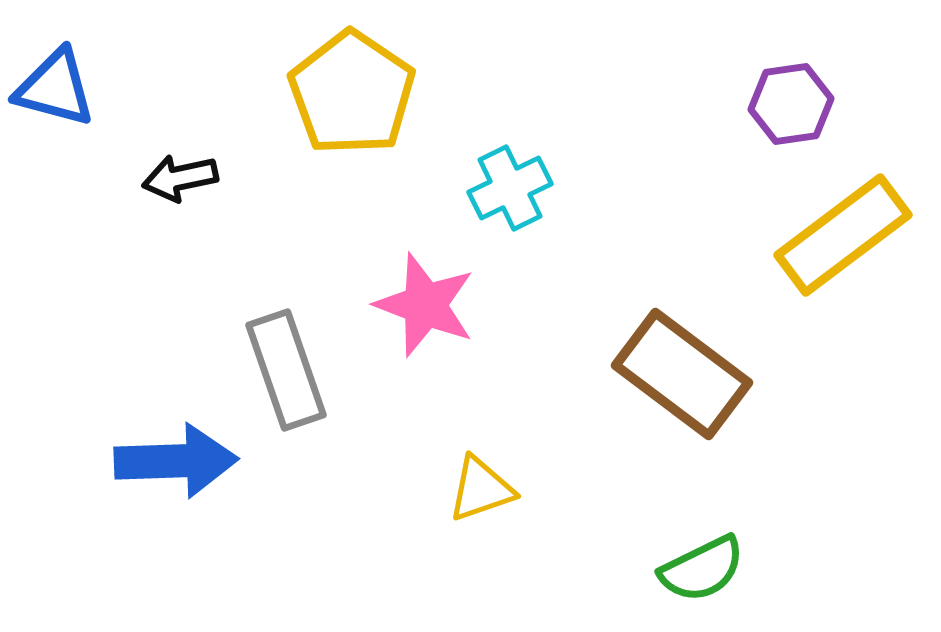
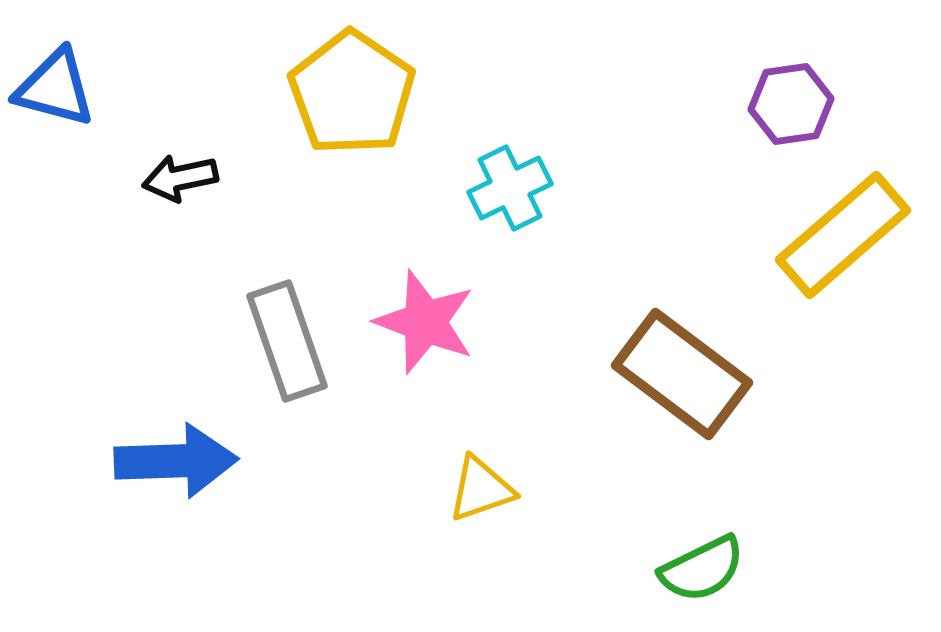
yellow rectangle: rotated 4 degrees counterclockwise
pink star: moved 17 px down
gray rectangle: moved 1 px right, 29 px up
